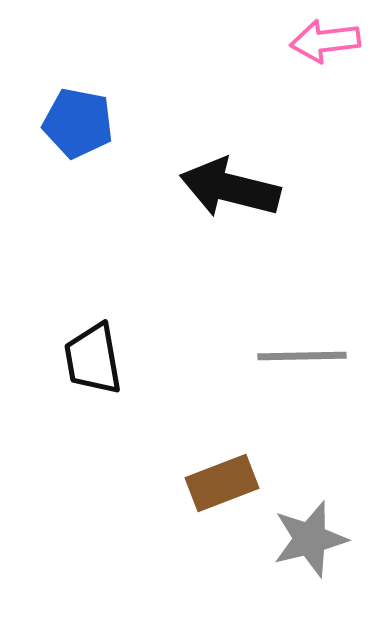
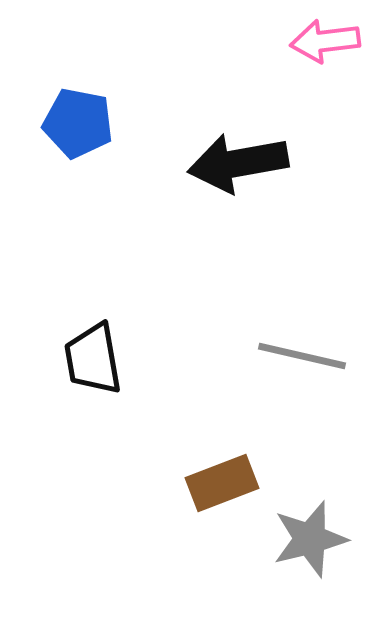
black arrow: moved 8 px right, 25 px up; rotated 24 degrees counterclockwise
gray line: rotated 14 degrees clockwise
